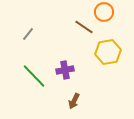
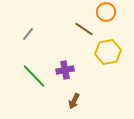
orange circle: moved 2 px right
brown line: moved 2 px down
